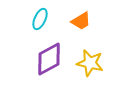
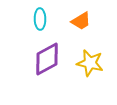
cyan ellipse: rotated 25 degrees counterclockwise
purple diamond: moved 2 px left
